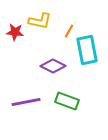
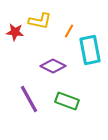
cyan rectangle: moved 3 px right
purple line: moved 3 px right, 3 px up; rotated 72 degrees clockwise
